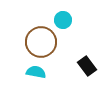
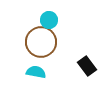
cyan circle: moved 14 px left
